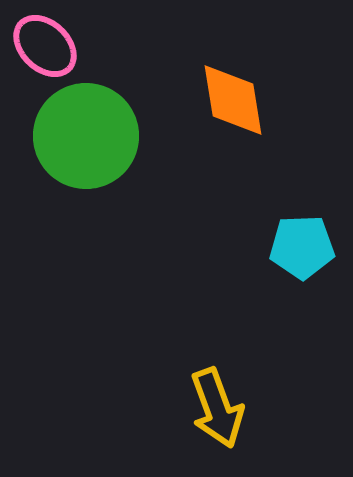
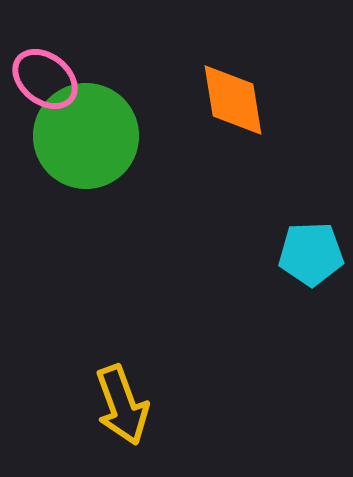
pink ellipse: moved 33 px down; rotated 6 degrees counterclockwise
cyan pentagon: moved 9 px right, 7 px down
yellow arrow: moved 95 px left, 3 px up
